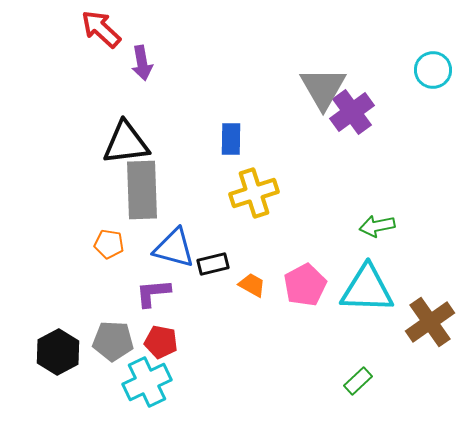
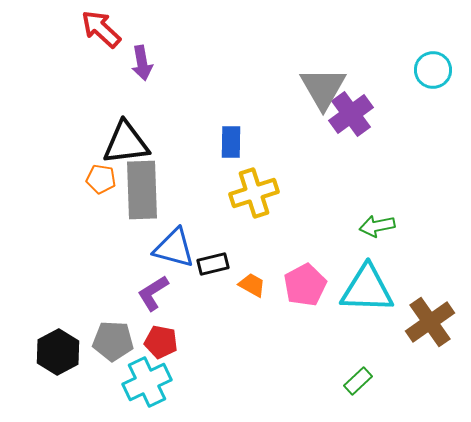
purple cross: moved 1 px left, 2 px down
blue rectangle: moved 3 px down
orange pentagon: moved 8 px left, 65 px up
purple L-shape: rotated 27 degrees counterclockwise
